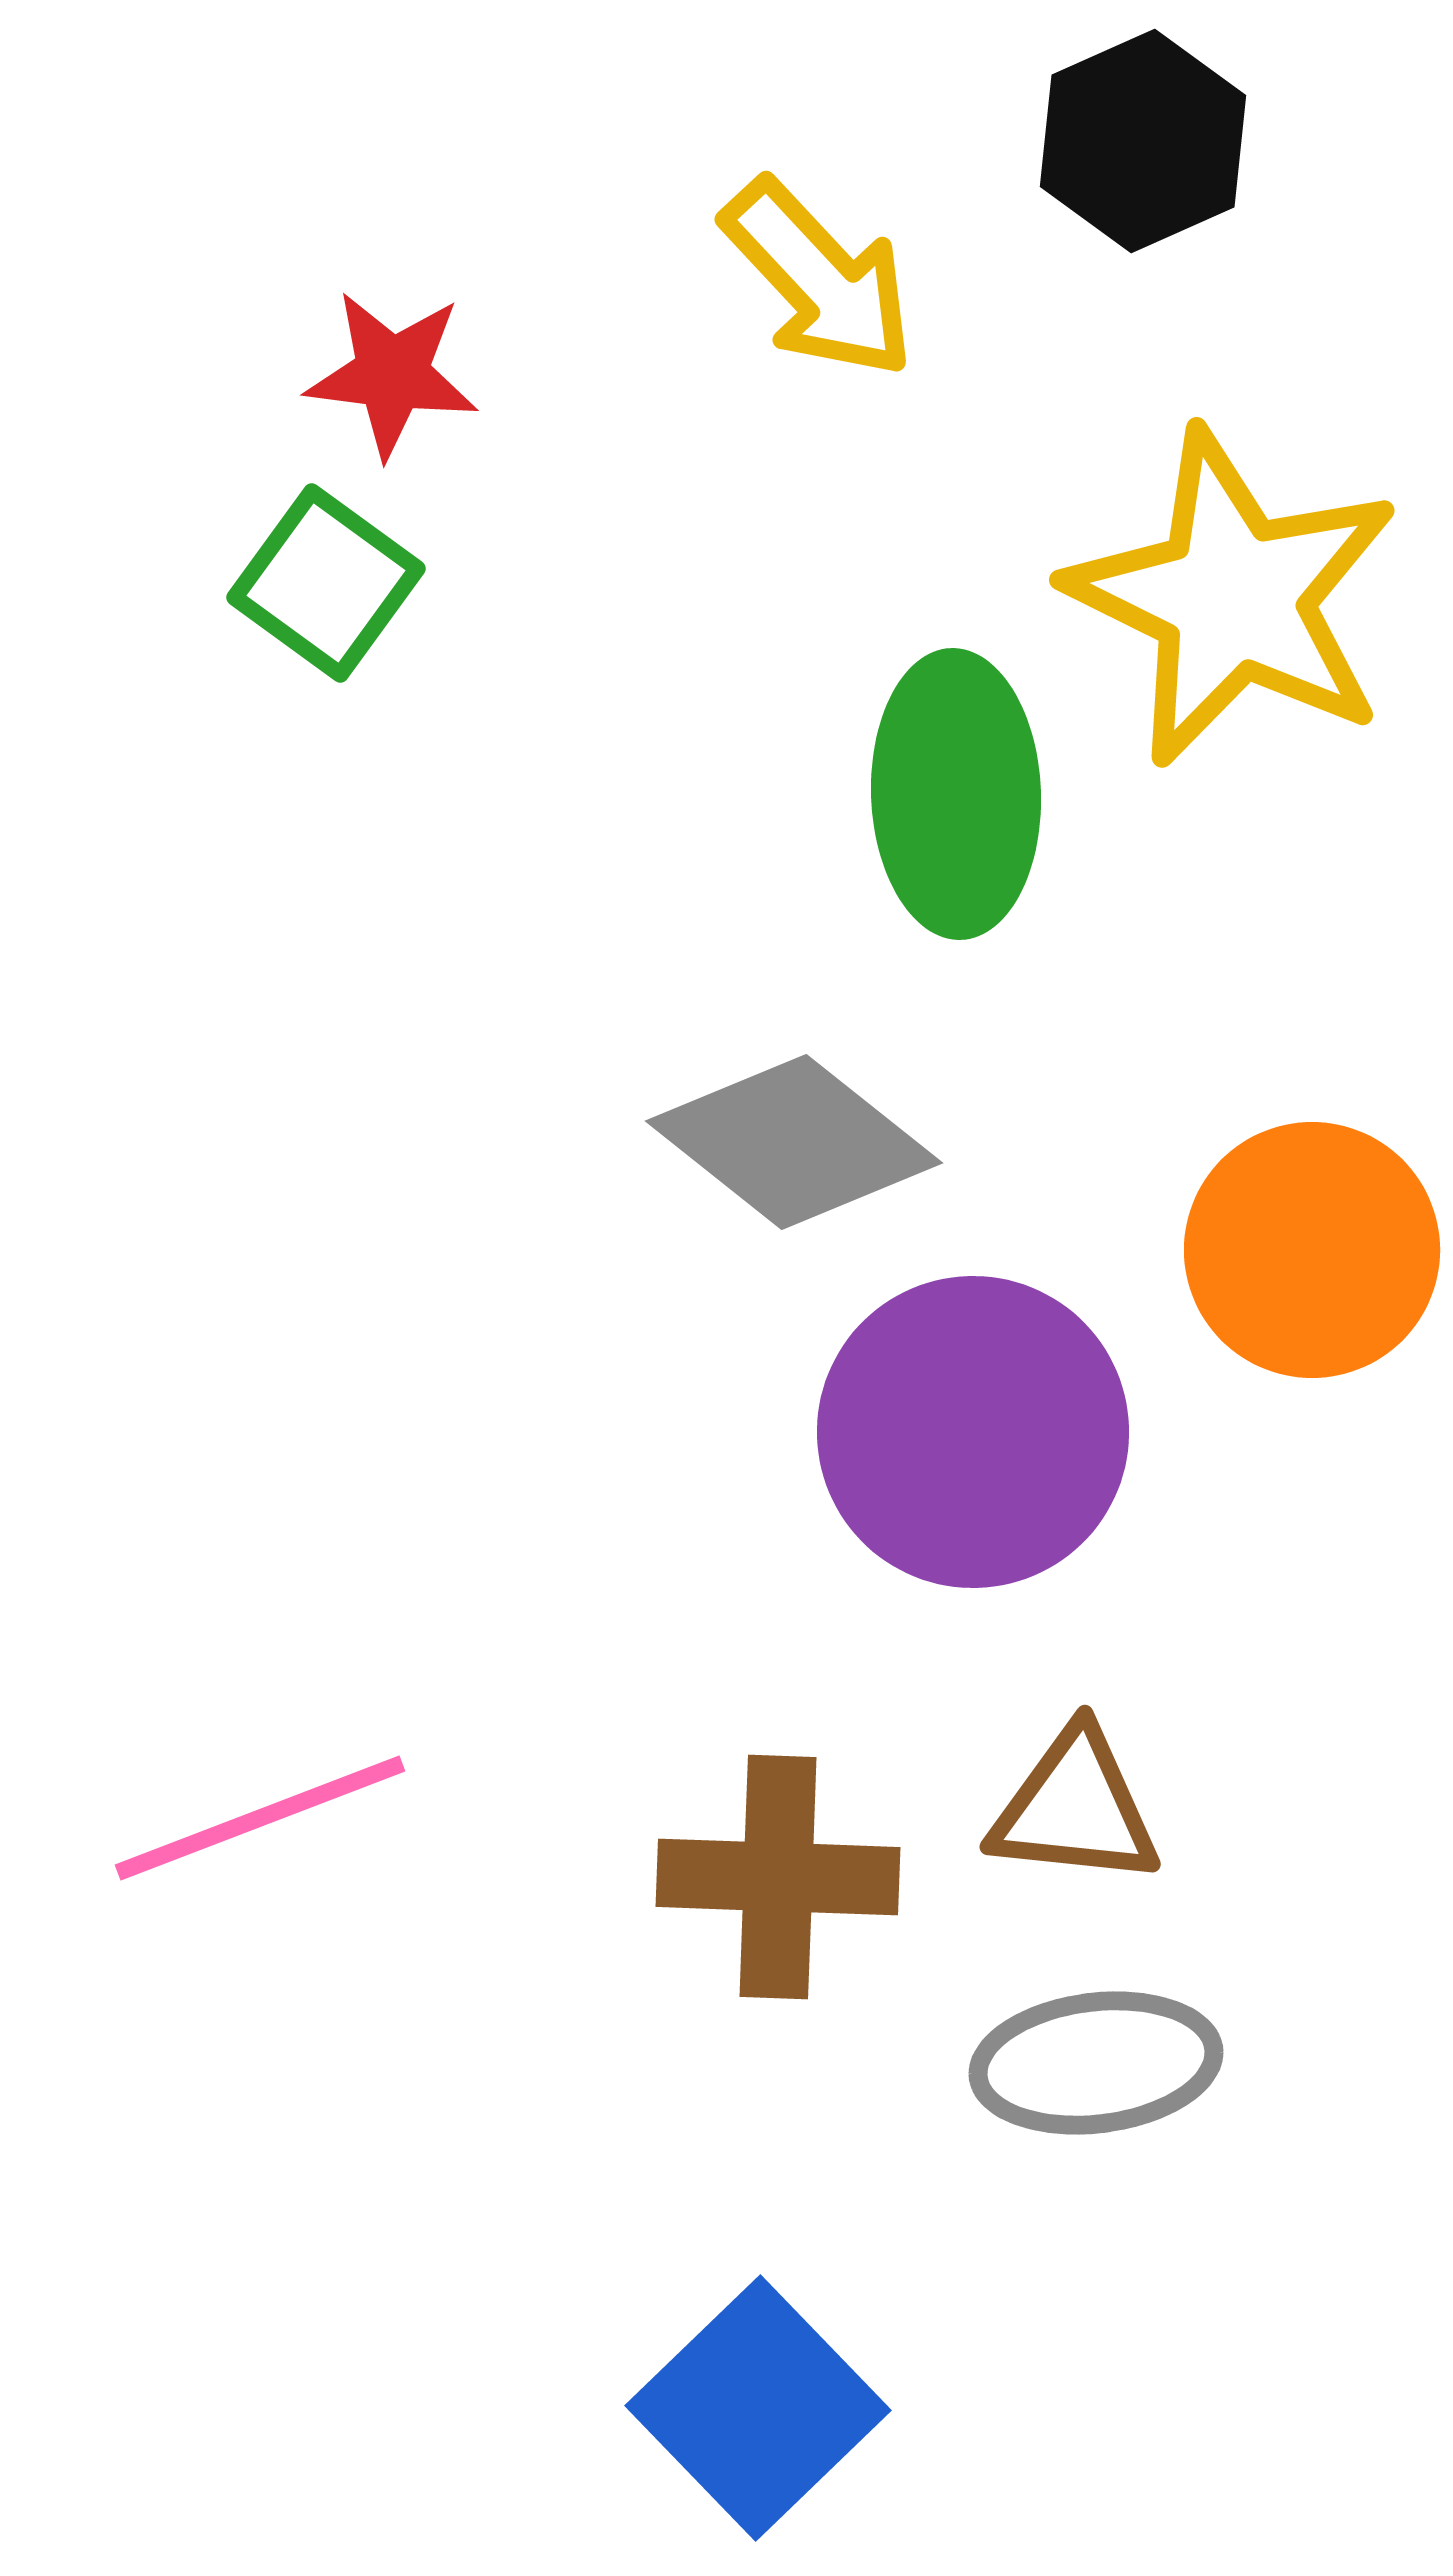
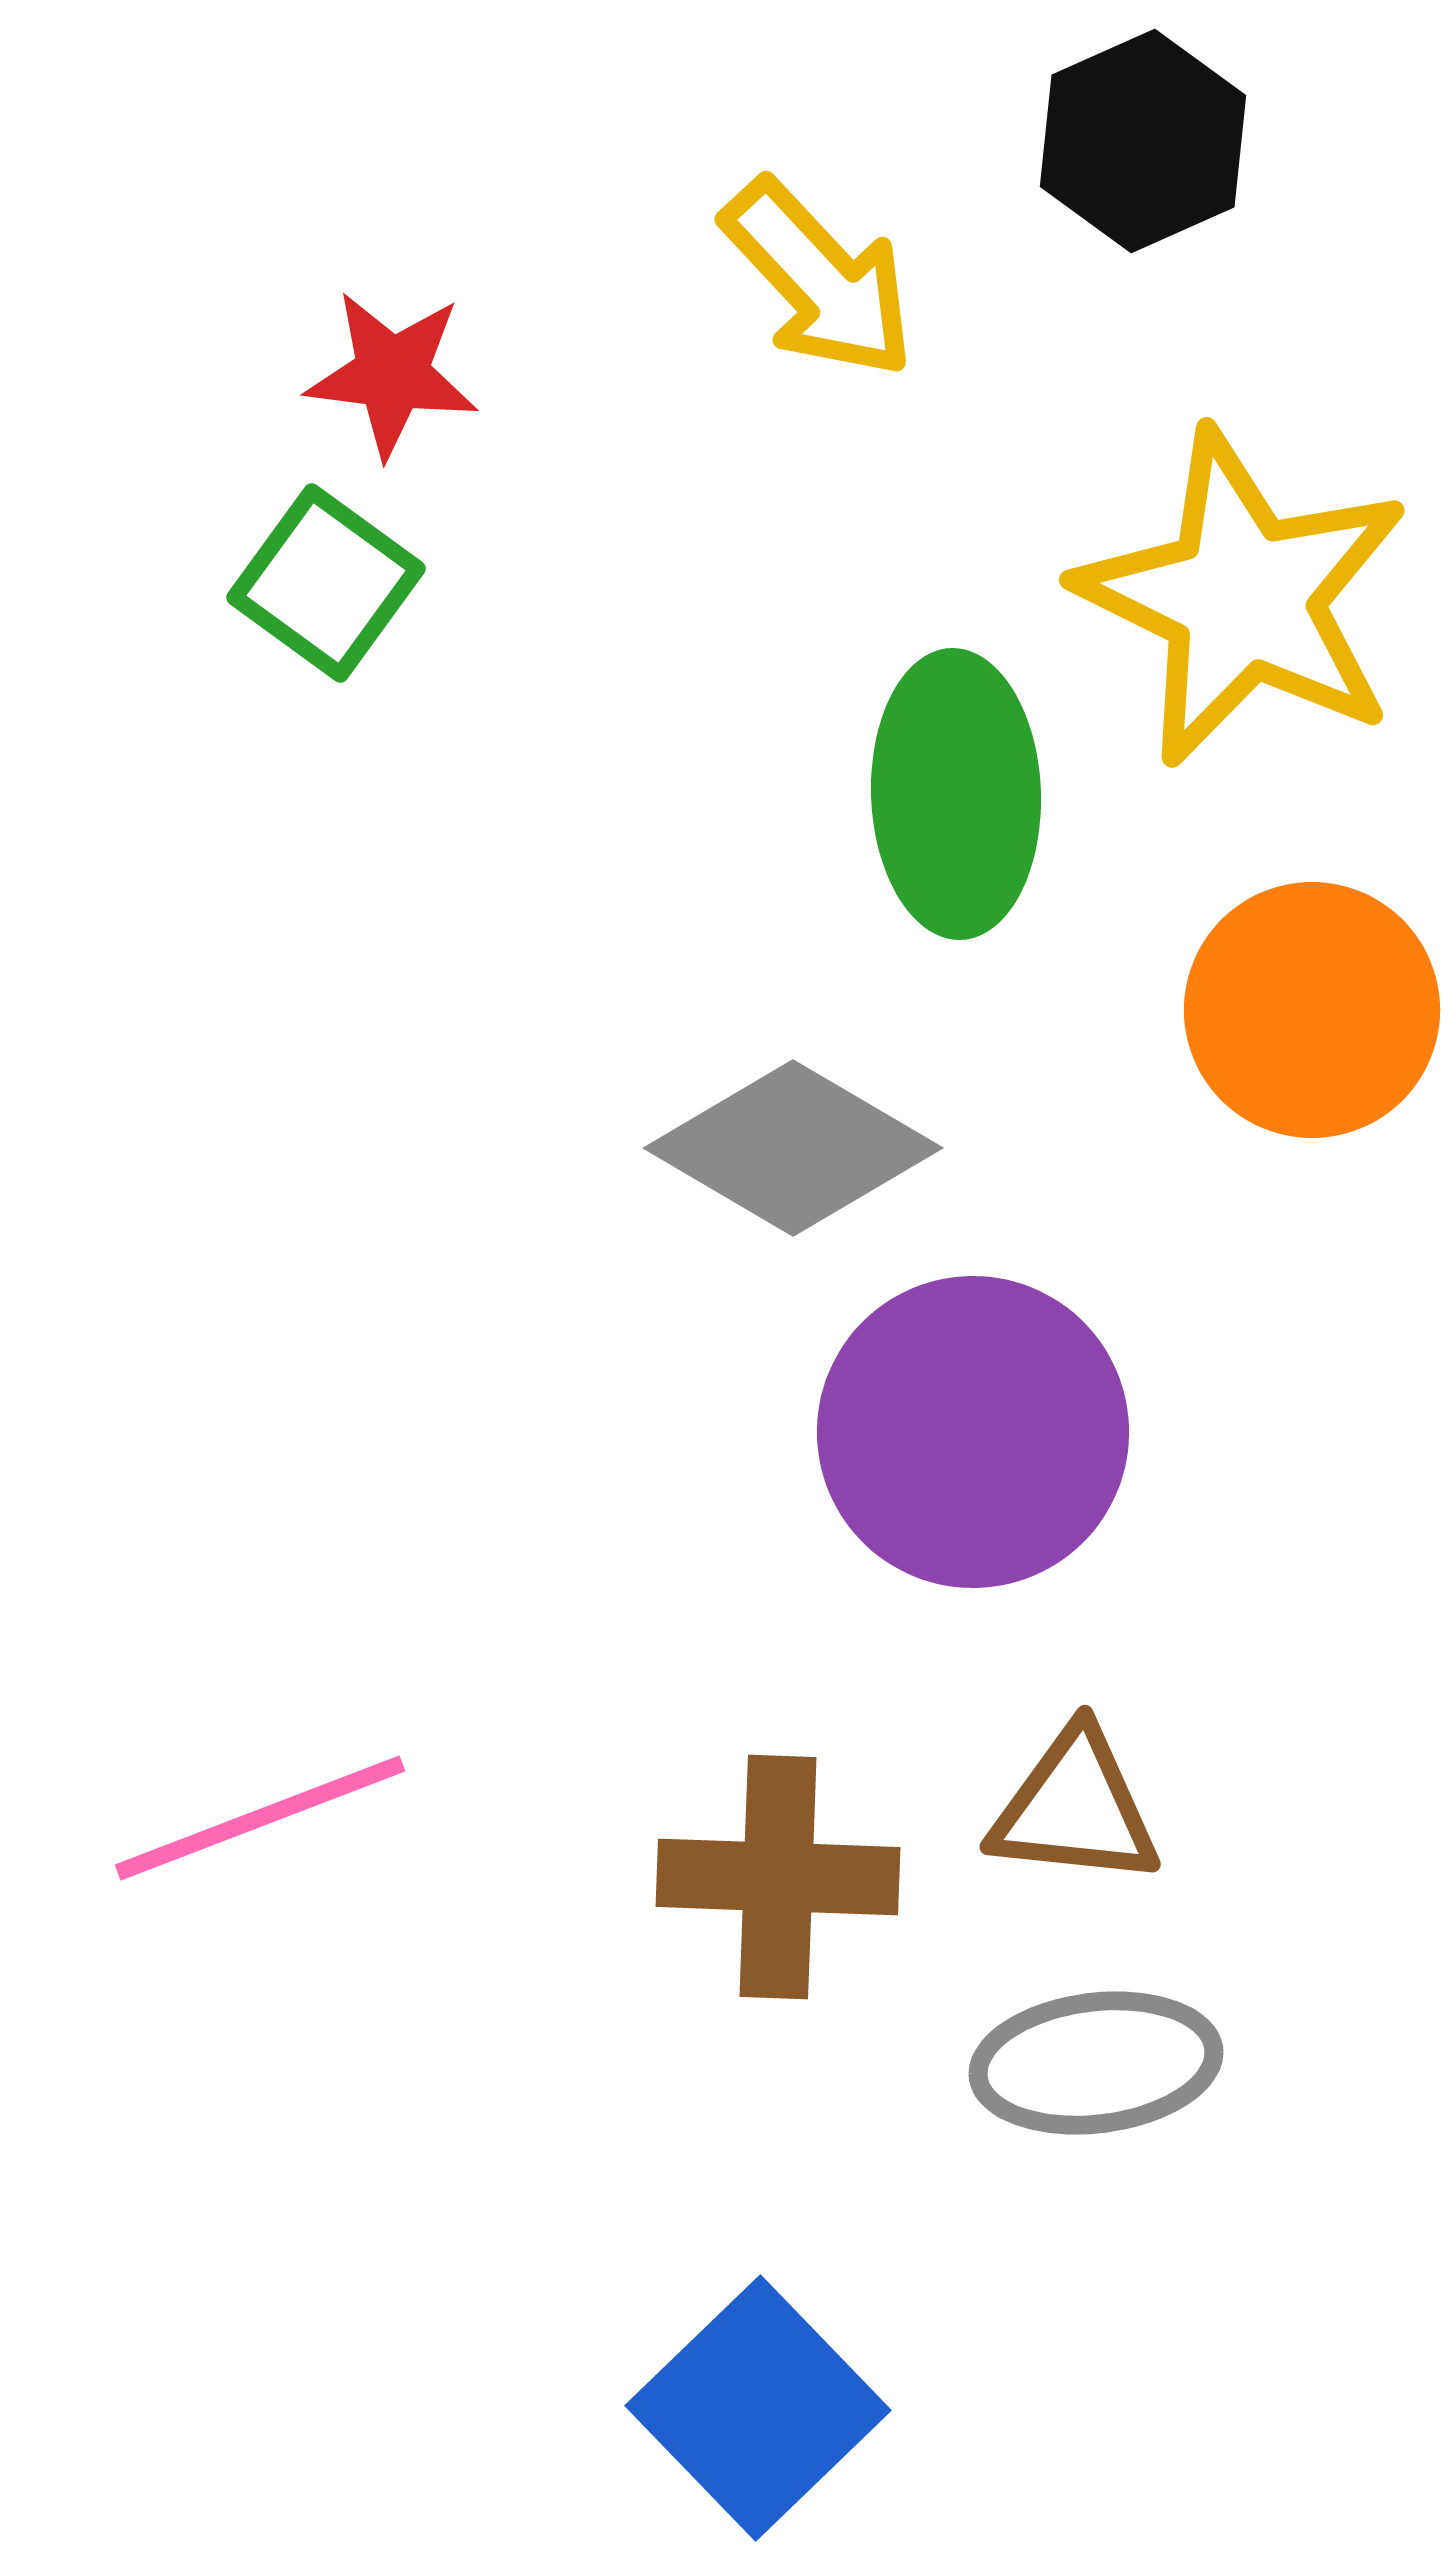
yellow star: moved 10 px right
gray diamond: moved 1 px left, 6 px down; rotated 8 degrees counterclockwise
orange circle: moved 240 px up
